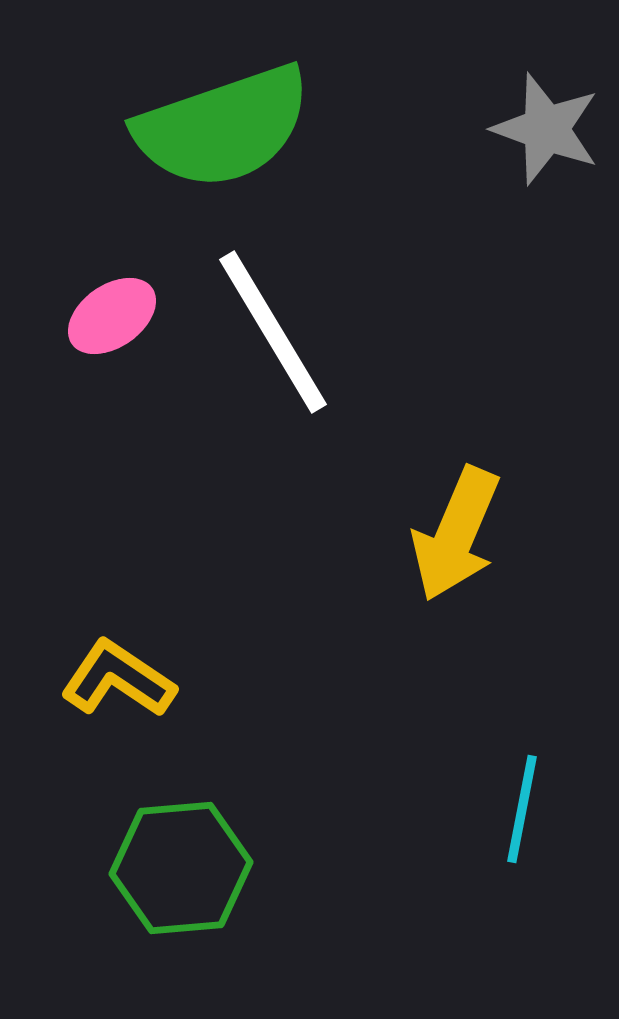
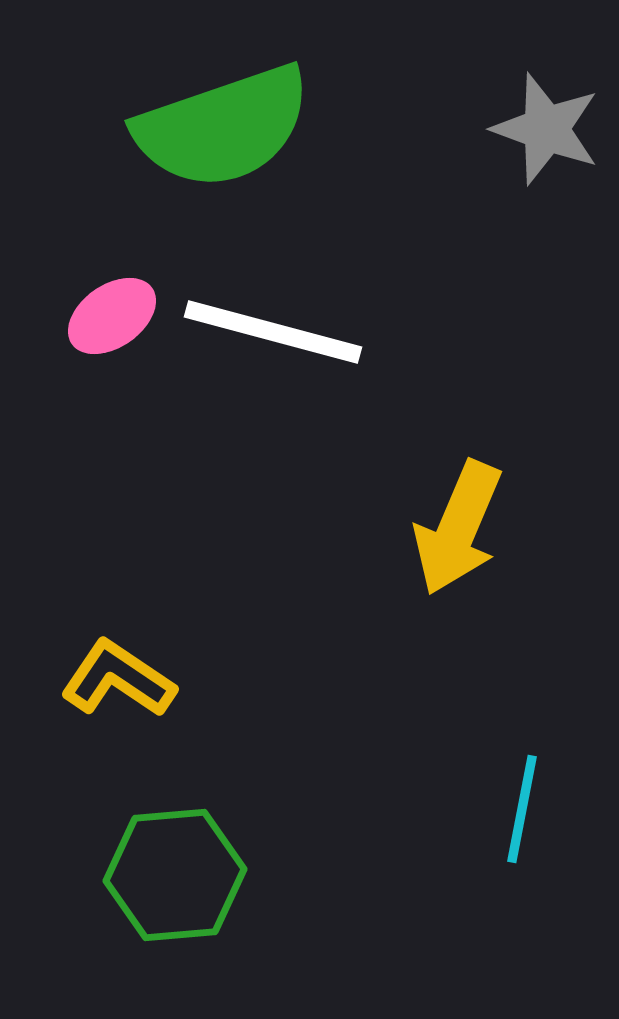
white line: rotated 44 degrees counterclockwise
yellow arrow: moved 2 px right, 6 px up
green hexagon: moved 6 px left, 7 px down
